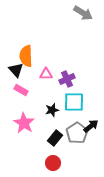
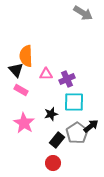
black star: moved 1 px left, 4 px down
black rectangle: moved 2 px right, 2 px down
